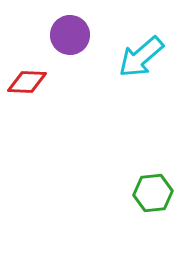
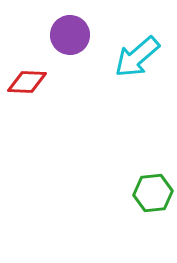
cyan arrow: moved 4 px left
